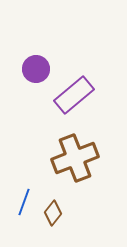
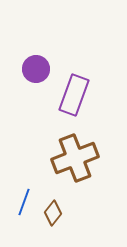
purple rectangle: rotated 30 degrees counterclockwise
